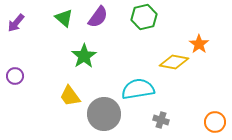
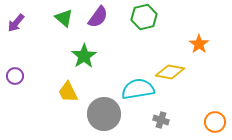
yellow diamond: moved 4 px left, 10 px down
yellow trapezoid: moved 2 px left, 4 px up; rotated 10 degrees clockwise
